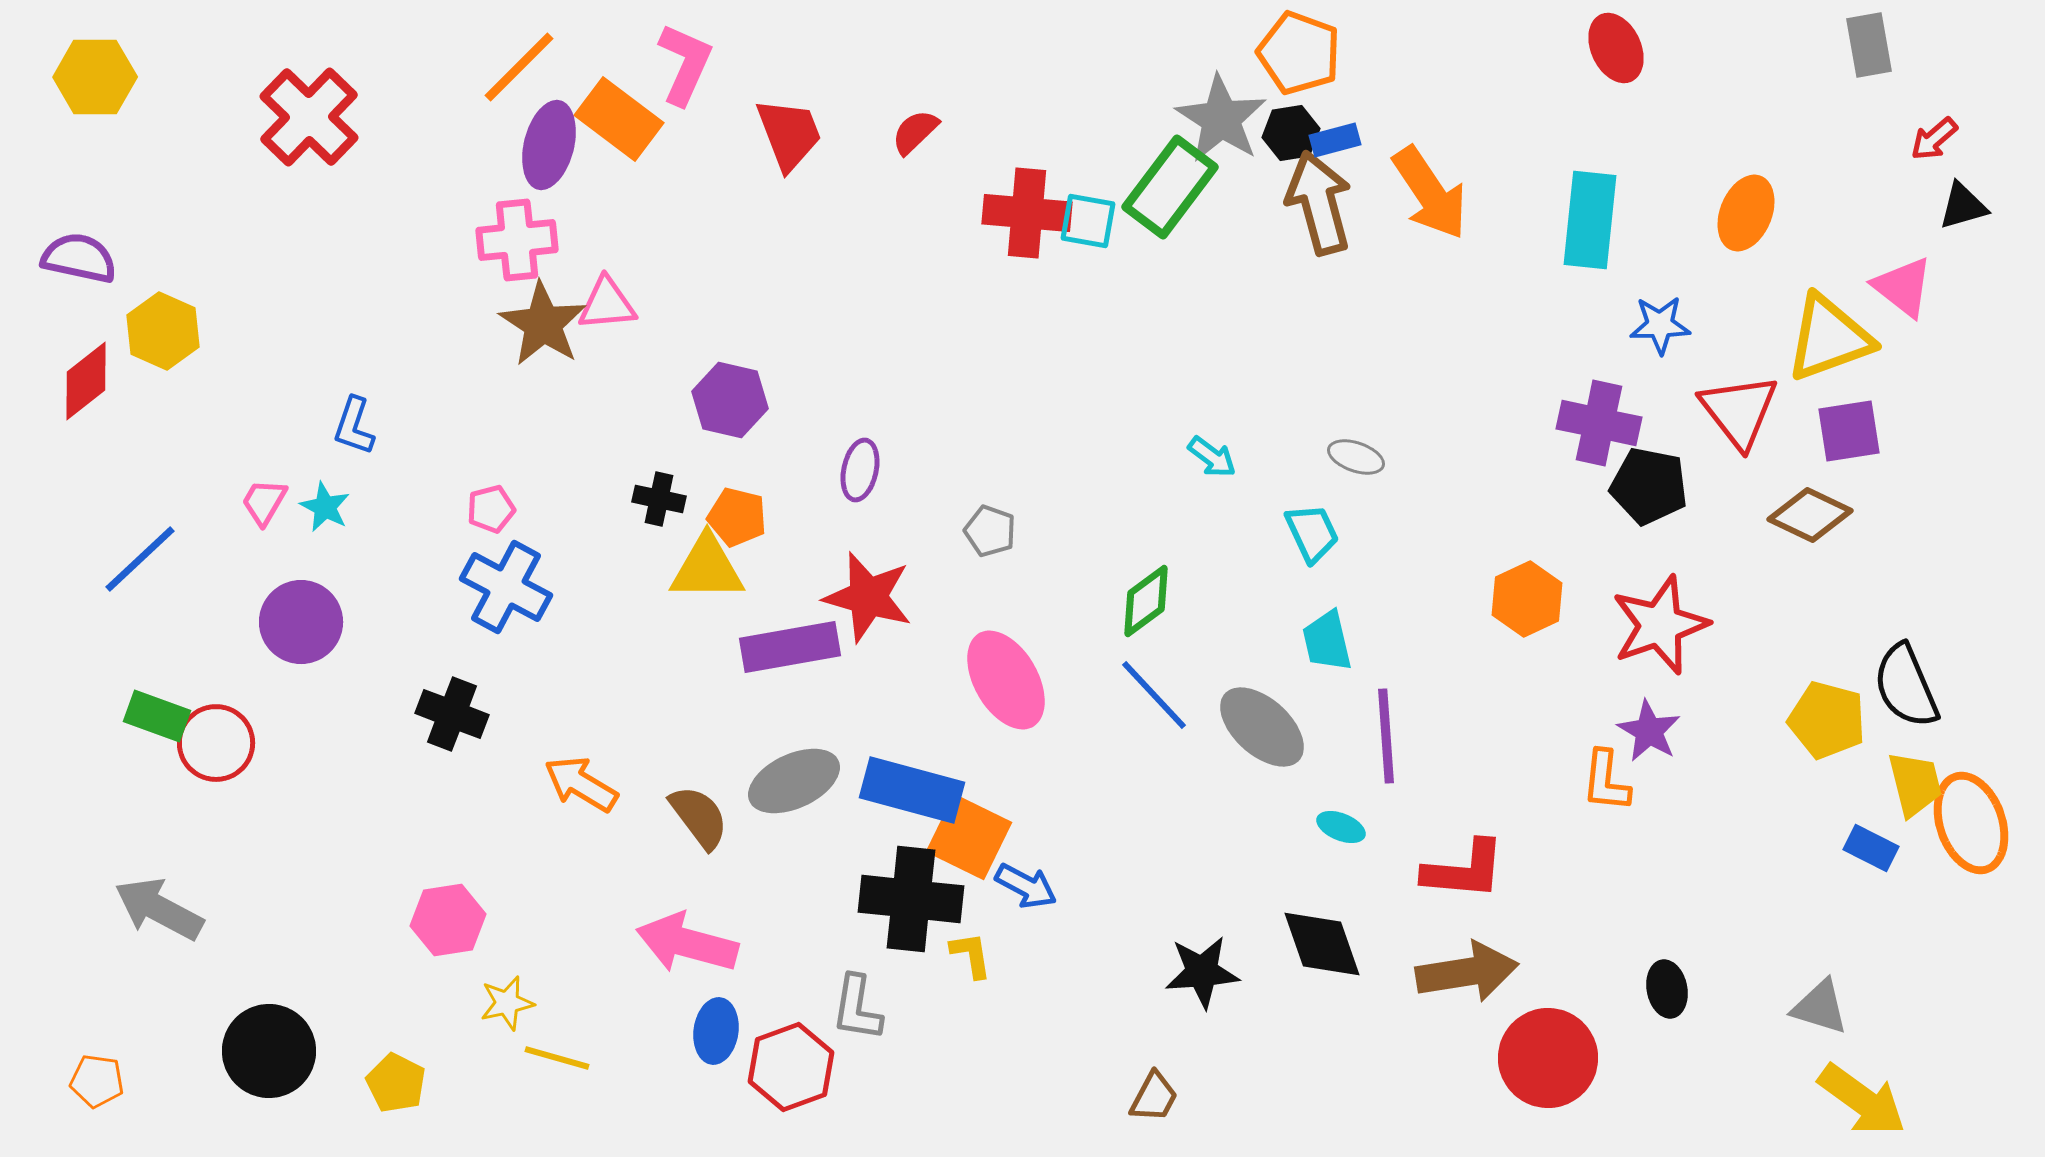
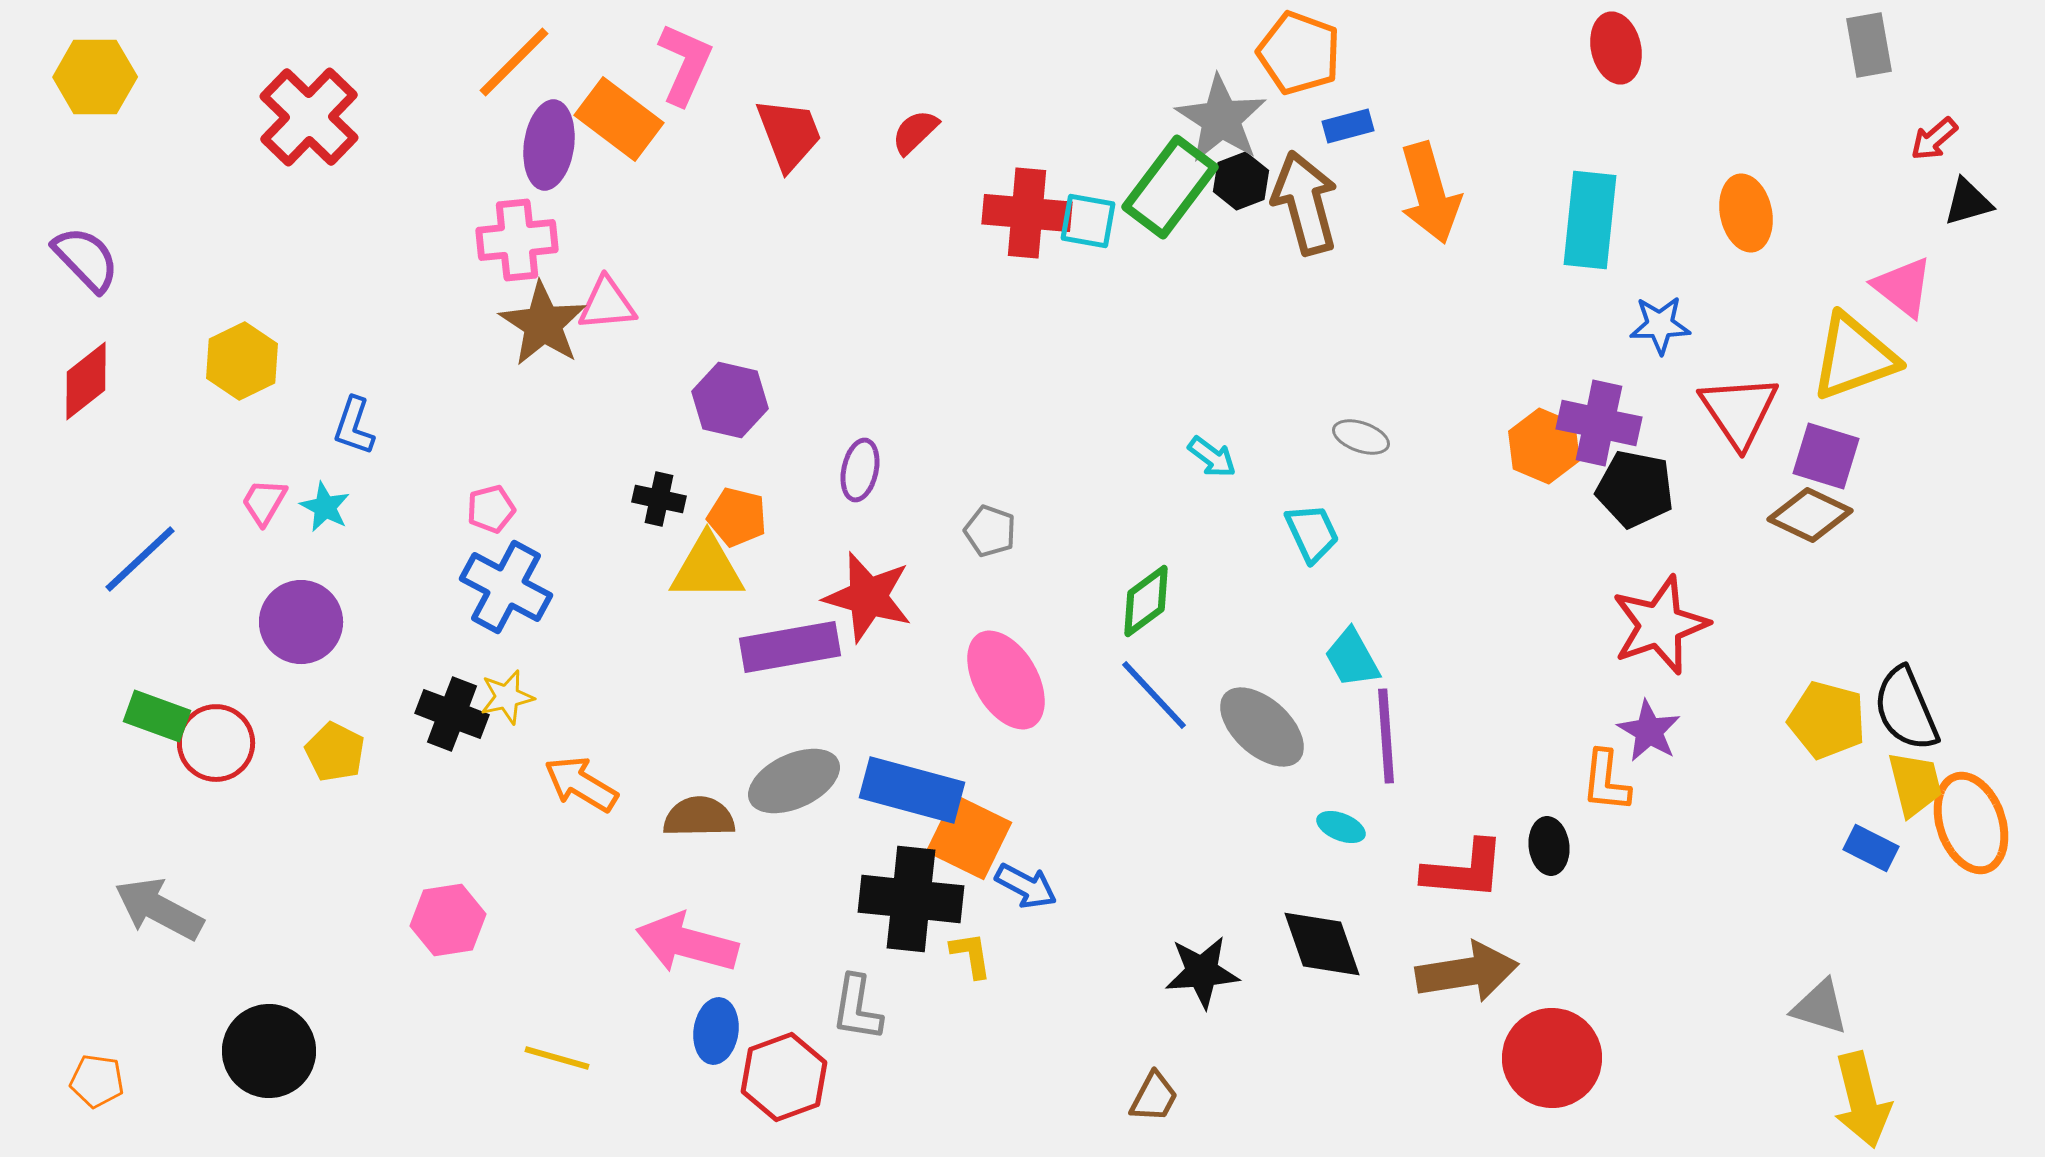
red ellipse at (1616, 48): rotated 12 degrees clockwise
orange line at (519, 67): moved 5 px left, 5 px up
black hexagon at (1291, 133): moved 50 px left, 48 px down; rotated 12 degrees counterclockwise
blue rectangle at (1335, 140): moved 13 px right, 14 px up
purple ellipse at (549, 145): rotated 6 degrees counterclockwise
orange arrow at (1430, 193): rotated 18 degrees clockwise
brown arrow at (1319, 203): moved 14 px left
black triangle at (1963, 206): moved 5 px right, 4 px up
orange ellipse at (1746, 213): rotated 34 degrees counterclockwise
purple semicircle at (79, 258): moved 7 px right, 1 px down; rotated 34 degrees clockwise
yellow hexagon at (163, 331): moved 79 px right, 30 px down; rotated 10 degrees clockwise
yellow triangle at (1829, 338): moved 25 px right, 19 px down
red triangle at (1739, 411): rotated 4 degrees clockwise
purple square at (1849, 431): moved 23 px left, 25 px down; rotated 26 degrees clockwise
gray ellipse at (1356, 457): moved 5 px right, 20 px up
black pentagon at (1649, 486): moved 14 px left, 3 px down
orange hexagon at (1527, 599): moved 17 px right, 153 px up; rotated 12 degrees counterclockwise
cyan trapezoid at (1327, 641): moved 25 px right, 17 px down; rotated 16 degrees counterclockwise
black semicircle at (1906, 686): moved 23 px down
brown semicircle at (699, 817): rotated 54 degrees counterclockwise
black ellipse at (1667, 989): moved 118 px left, 143 px up; rotated 4 degrees clockwise
yellow star at (507, 1003): moved 306 px up
red circle at (1548, 1058): moved 4 px right
red hexagon at (791, 1067): moved 7 px left, 10 px down
yellow pentagon at (396, 1083): moved 61 px left, 331 px up
yellow arrow at (1862, 1100): rotated 40 degrees clockwise
